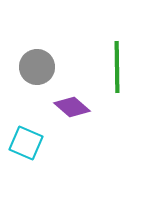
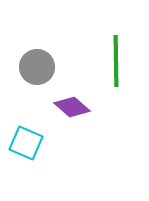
green line: moved 1 px left, 6 px up
